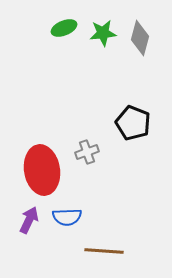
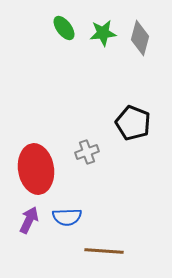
green ellipse: rotated 75 degrees clockwise
red ellipse: moved 6 px left, 1 px up
